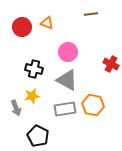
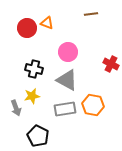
red circle: moved 5 px right, 1 px down
